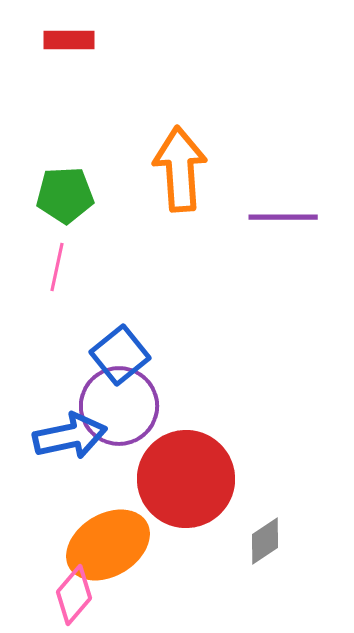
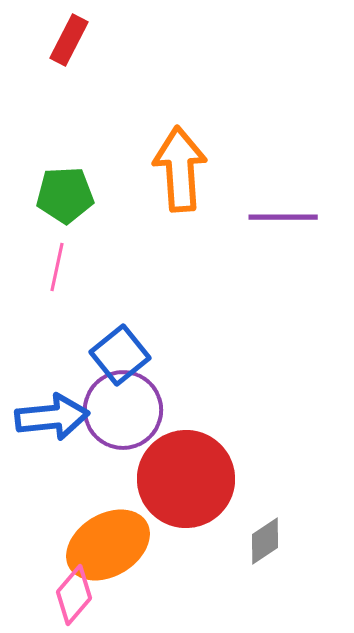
red rectangle: rotated 63 degrees counterclockwise
purple circle: moved 4 px right, 4 px down
blue arrow: moved 18 px left, 19 px up; rotated 6 degrees clockwise
